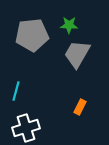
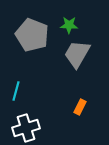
gray pentagon: rotated 28 degrees clockwise
